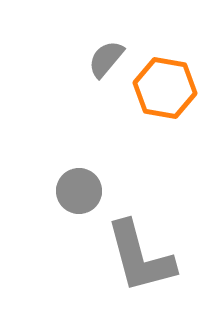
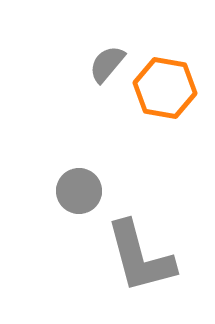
gray semicircle: moved 1 px right, 5 px down
